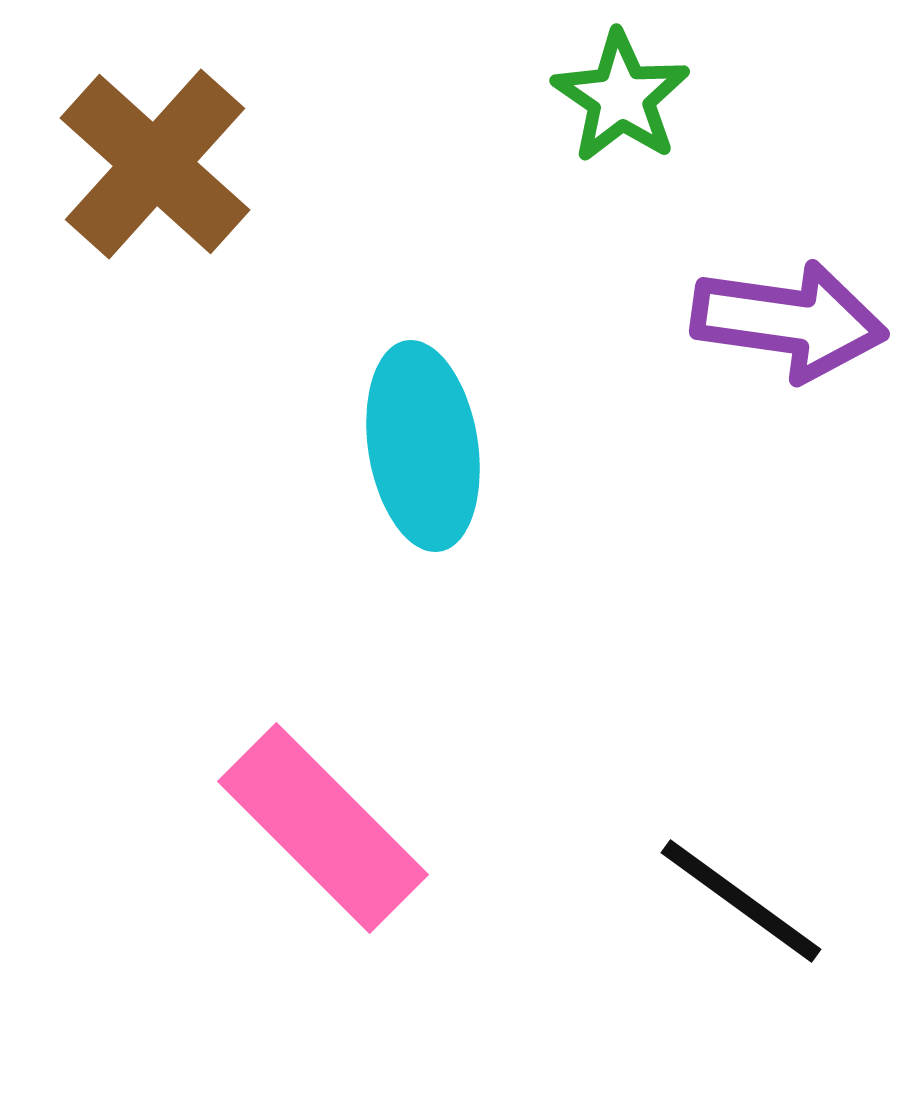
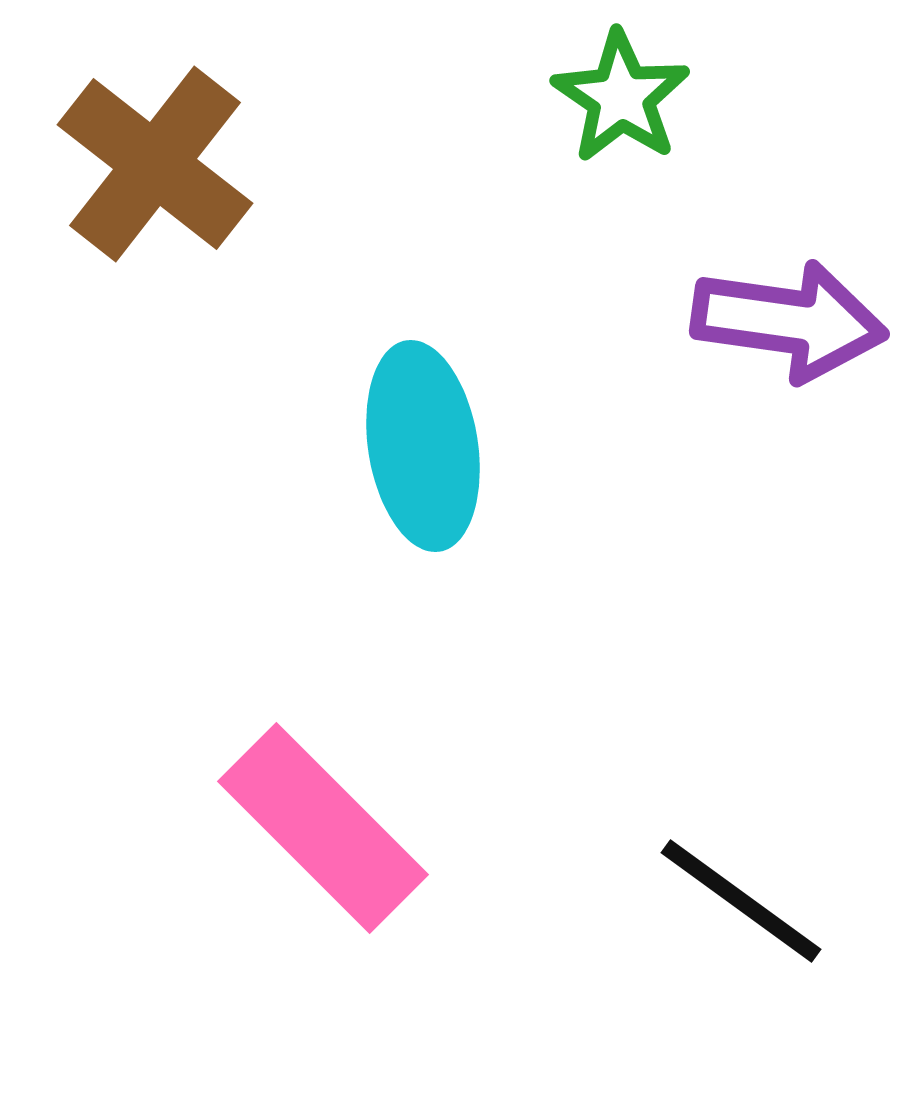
brown cross: rotated 4 degrees counterclockwise
